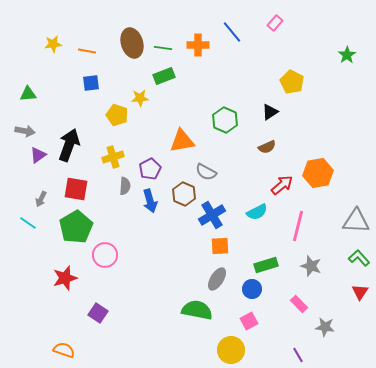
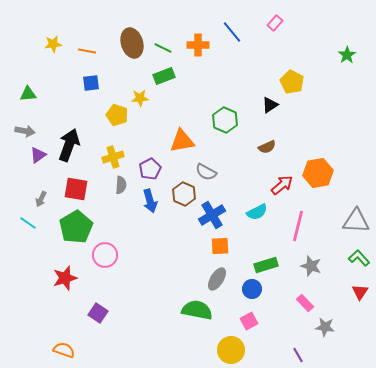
green line at (163, 48): rotated 18 degrees clockwise
black triangle at (270, 112): moved 7 px up
gray semicircle at (125, 186): moved 4 px left, 1 px up
pink rectangle at (299, 304): moved 6 px right, 1 px up
